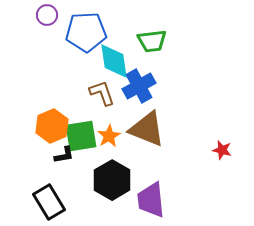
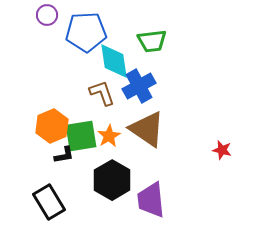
brown triangle: rotated 12 degrees clockwise
